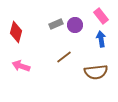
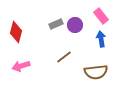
pink arrow: rotated 36 degrees counterclockwise
